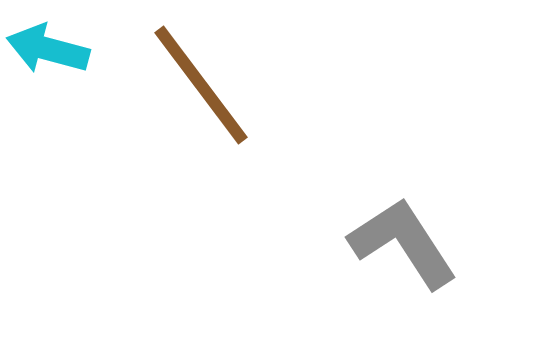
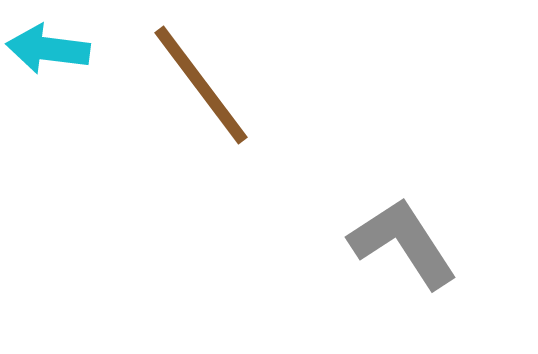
cyan arrow: rotated 8 degrees counterclockwise
